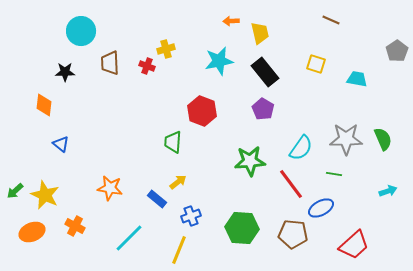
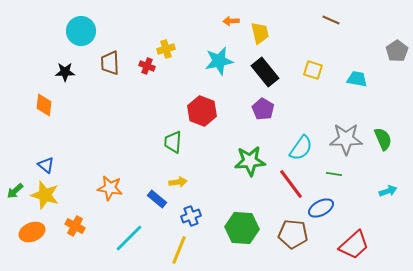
yellow square: moved 3 px left, 6 px down
blue triangle: moved 15 px left, 21 px down
yellow arrow: rotated 30 degrees clockwise
yellow star: rotated 8 degrees counterclockwise
